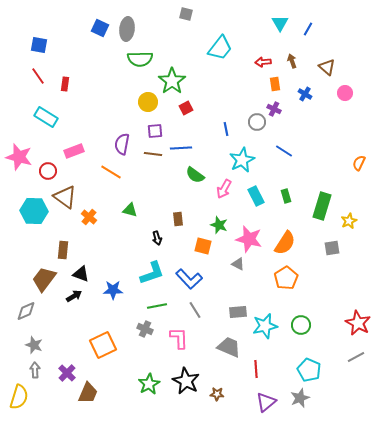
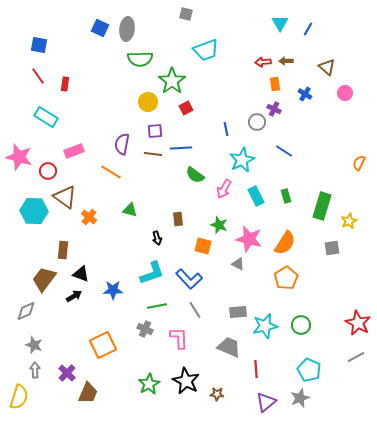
cyan trapezoid at (220, 48): moved 14 px left, 2 px down; rotated 32 degrees clockwise
brown arrow at (292, 61): moved 6 px left; rotated 72 degrees counterclockwise
